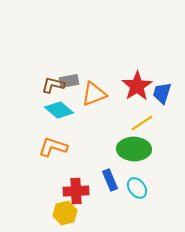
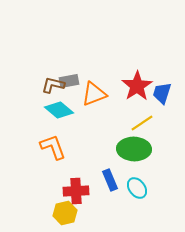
orange L-shape: rotated 52 degrees clockwise
